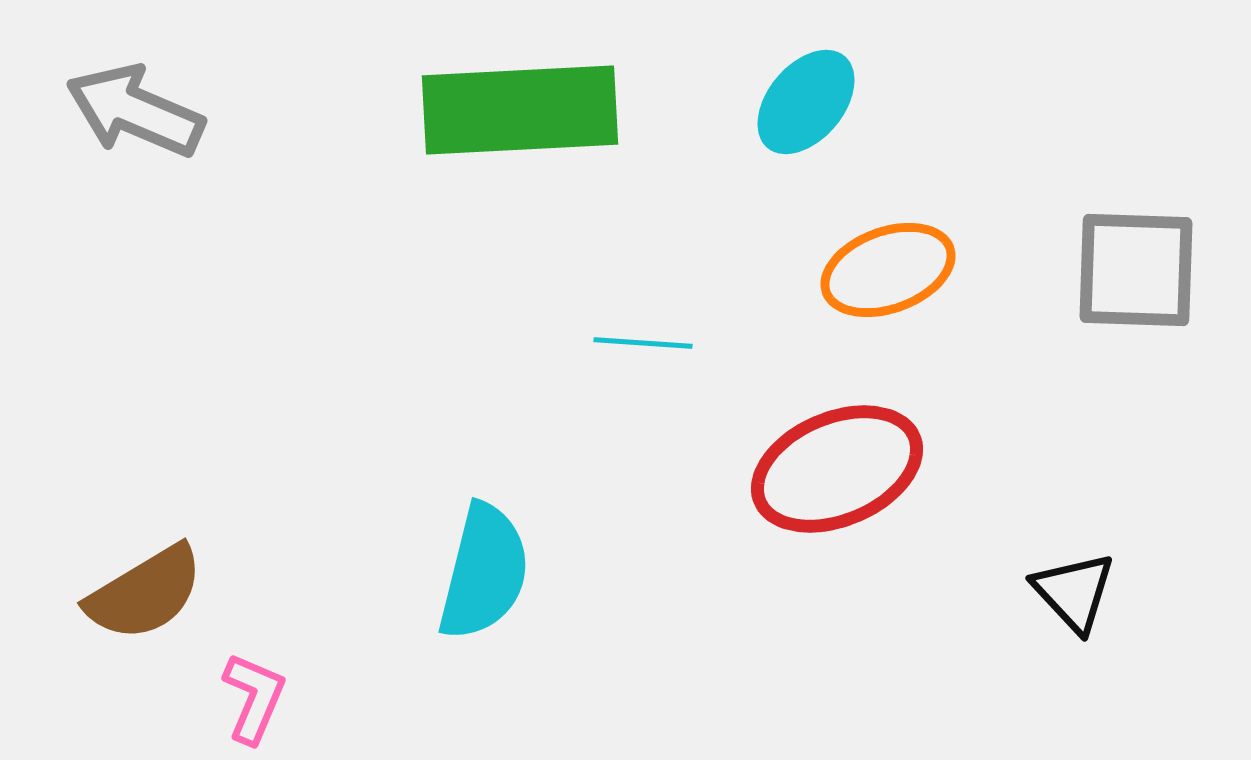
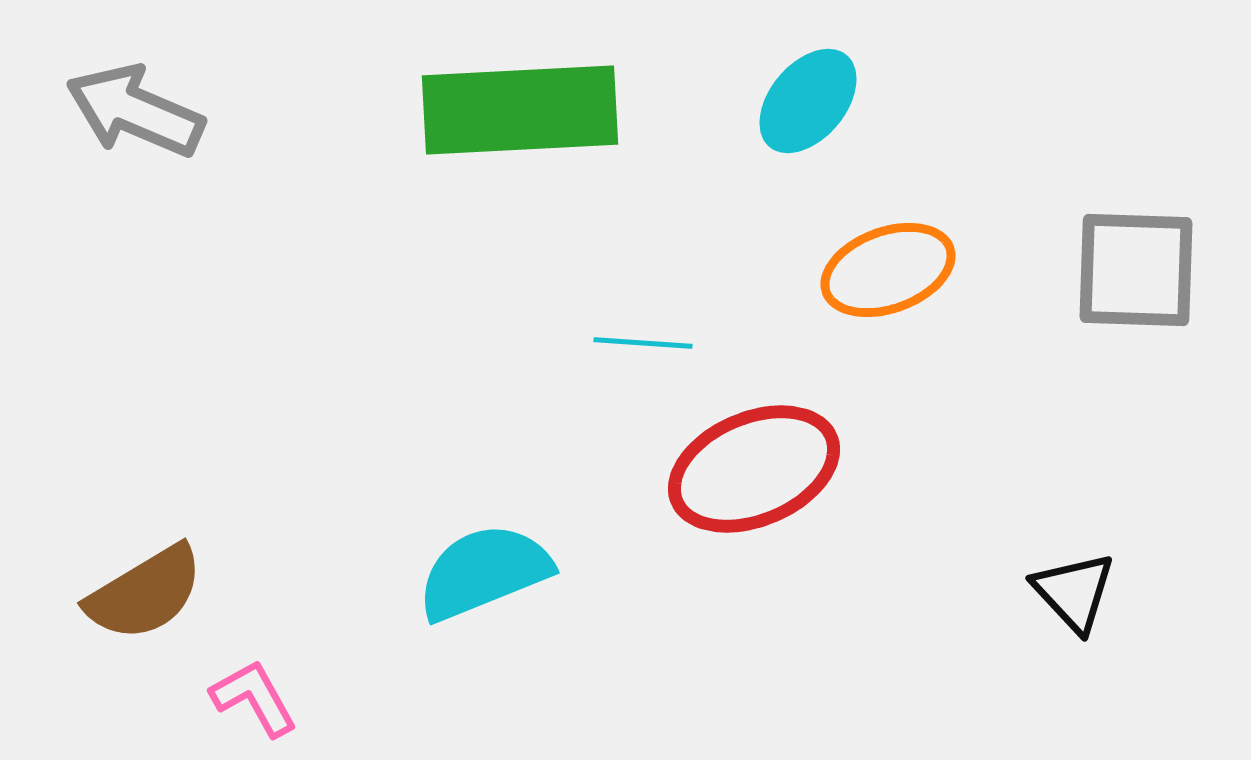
cyan ellipse: moved 2 px right, 1 px up
red ellipse: moved 83 px left
cyan semicircle: rotated 126 degrees counterclockwise
pink L-shape: rotated 52 degrees counterclockwise
